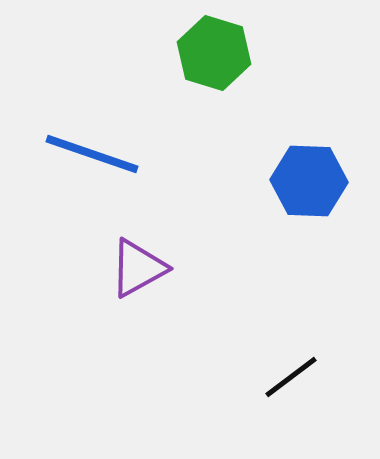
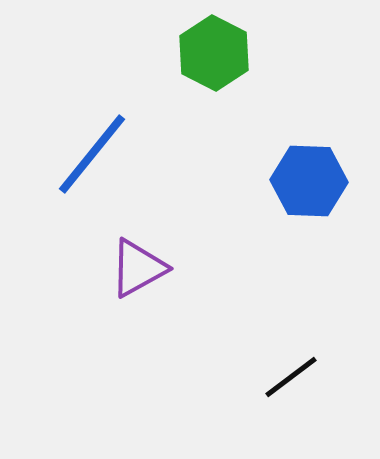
green hexagon: rotated 10 degrees clockwise
blue line: rotated 70 degrees counterclockwise
